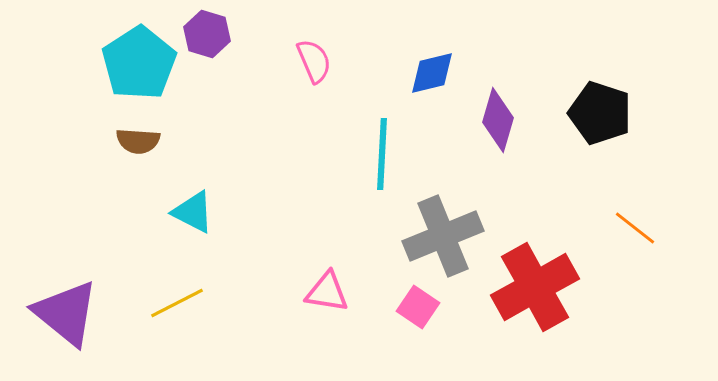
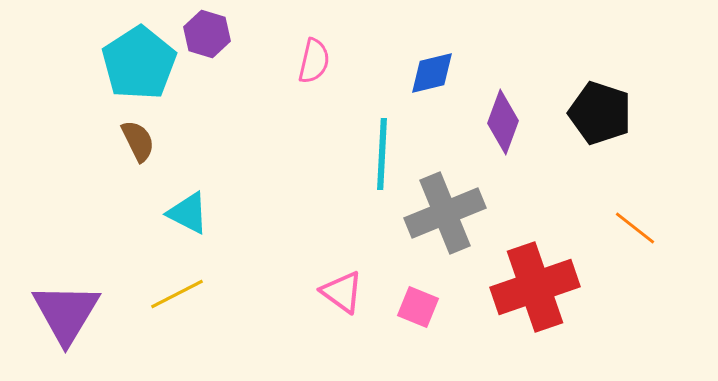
pink semicircle: rotated 36 degrees clockwise
purple diamond: moved 5 px right, 2 px down; rotated 4 degrees clockwise
brown semicircle: rotated 120 degrees counterclockwise
cyan triangle: moved 5 px left, 1 px down
gray cross: moved 2 px right, 23 px up
red cross: rotated 10 degrees clockwise
pink triangle: moved 15 px right; rotated 27 degrees clockwise
yellow line: moved 9 px up
pink square: rotated 12 degrees counterclockwise
purple triangle: rotated 22 degrees clockwise
